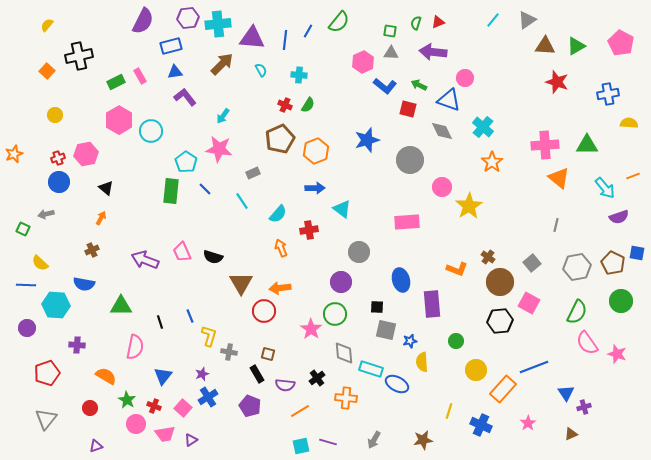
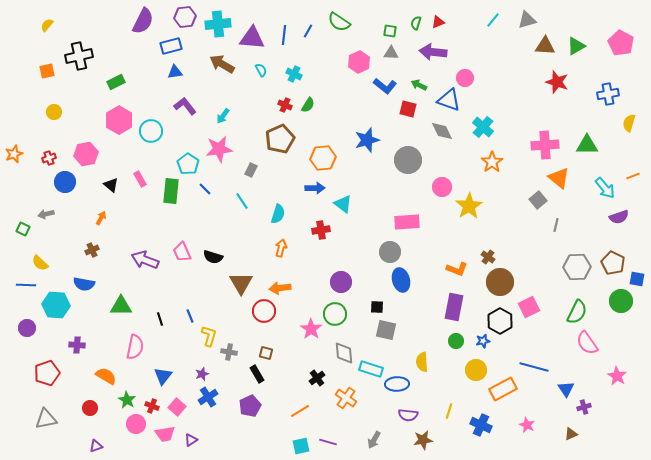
purple hexagon at (188, 18): moved 3 px left, 1 px up
gray triangle at (527, 20): rotated 18 degrees clockwise
green semicircle at (339, 22): rotated 85 degrees clockwise
blue line at (285, 40): moved 1 px left, 5 px up
pink hexagon at (363, 62): moved 4 px left
brown arrow at (222, 64): rotated 105 degrees counterclockwise
orange square at (47, 71): rotated 35 degrees clockwise
cyan cross at (299, 75): moved 5 px left, 1 px up; rotated 21 degrees clockwise
pink rectangle at (140, 76): moved 103 px down
purple L-shape at (185, 97): moved 9 px down
yellow circle at (55, 115): moved 1 px left, 3 px up
yellow semicircle at (629, 123): rotated 78 degrees counterclockwise
pink star at (219, 149): rotated 16 degrees counterclockwise
orange hexagon at (316, 151): moved 7 px right, 7 px down; rotated 15 degrees clockwise
red cross at (58, 158): moved 9 px left
gray circle at (410, 160): moved 2 px left
cyan pentagon at (186, 162): moved 2 px right, 2 px down
gray rectangle at (253, 173): moved 2 px left, 3 px up; rotated 40 degrees counterclockwise
blue circle at (59, 182): moved 6 px right
black triangle at (106, 188): moved 5 px right, 3 px up
cyan triangle at (342, 209): moved 1 px right, 5 px up
cyan semicircle at (278, 214): rotated 24 degrees counterclockwise
red cross at (309, 230): moved 12 px right
orange arrow at (281, 248): rotated 36 degrees clockwise
gray circle at (359, 252): moved 31 px right
blue square at (637, 253): moved 26 px down
gray square at (532, 263): moved 6 px right, 63 px up
gray hexagon at (577, 267): rotated 8 degrees clockwise
pink square at (529, 303): moved 4 px down; rotated 35 degrees clockwise
purple rectangle at (432, 304): moved 22 px right, 3 px down; rotated 16 degrees clockwise
black hexagon at (500, 321): rotated 25 degrees counterclockwise
black line at (160, 322): moved 3 px up
blue star at (410, 341): moved 73 px right
brown square at (268, 354): moved 2 px left, 1 px up
pink star at (617, 354): moved 22 px down; rotated 12 degrees clockwise
blue line at (534, 367): rotated 36 degrees clockwise
blue ellipse at (397, 384): rotated 30 degrees counterclockwise
purple semicircle at (285, 385): moved 123 px right, 30 px down
orange rectangle at (503, 389): rotated 20 degrees clockwise
blue triangle at (566, 393): moved 4 px up
orange cross at (346, 398): rotated 30 degrees clockwise
red cross at (154, 406): moved 2 px left
purple pentagon at (250, 406): rotated 25 degrees clockwise
pink square at (183, 408): moved 6 px left, 1 px up
gray triangle at (46, 419): rotated 40 degrees clockwise
pink star at (528, 423): moved 1 px left, 2 px down; rotated 14 degrees counterclockwise
